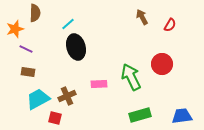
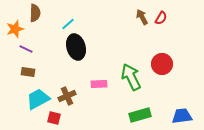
red semicircle: moved 9 px left, 7 px up
red square: moved 1 px left
